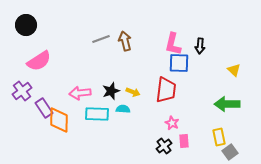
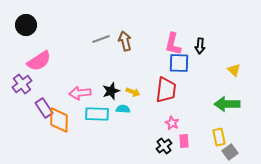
purple cross: moved 7 px up
